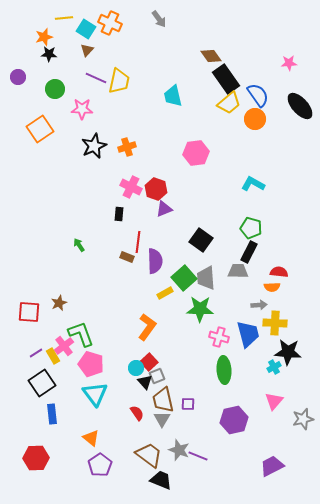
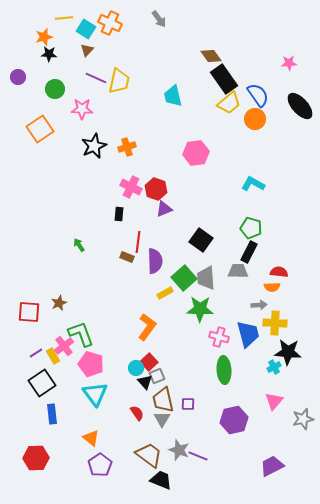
black rectangle at (226, 79): moved 2 px left
